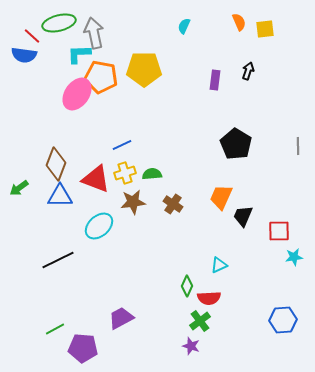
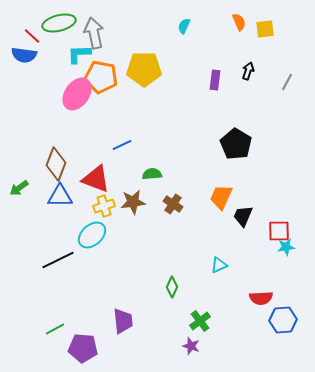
gray line: moved 11 px left, 64 px up; rotated 30 degrees clockwise
yellow cross: moved 21 px left, 33 px down
cyan ellipse: moved 7 px left, 9 px down
cyan star: moved 8 px left, 10 px up
green diamond: moved 15 px left, 1 px down
red semicircle: moved 52 px right
purple trapezoid: moved 2 px right, 3 px down; rotated 112 degrees clockwise
